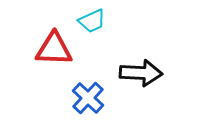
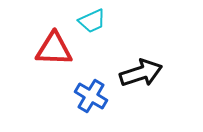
black arrow: rotated 21 degrees counterclockwise
blue cross: moved 3 px right, 2 px up; rotated 12 degrees counterclockwise
